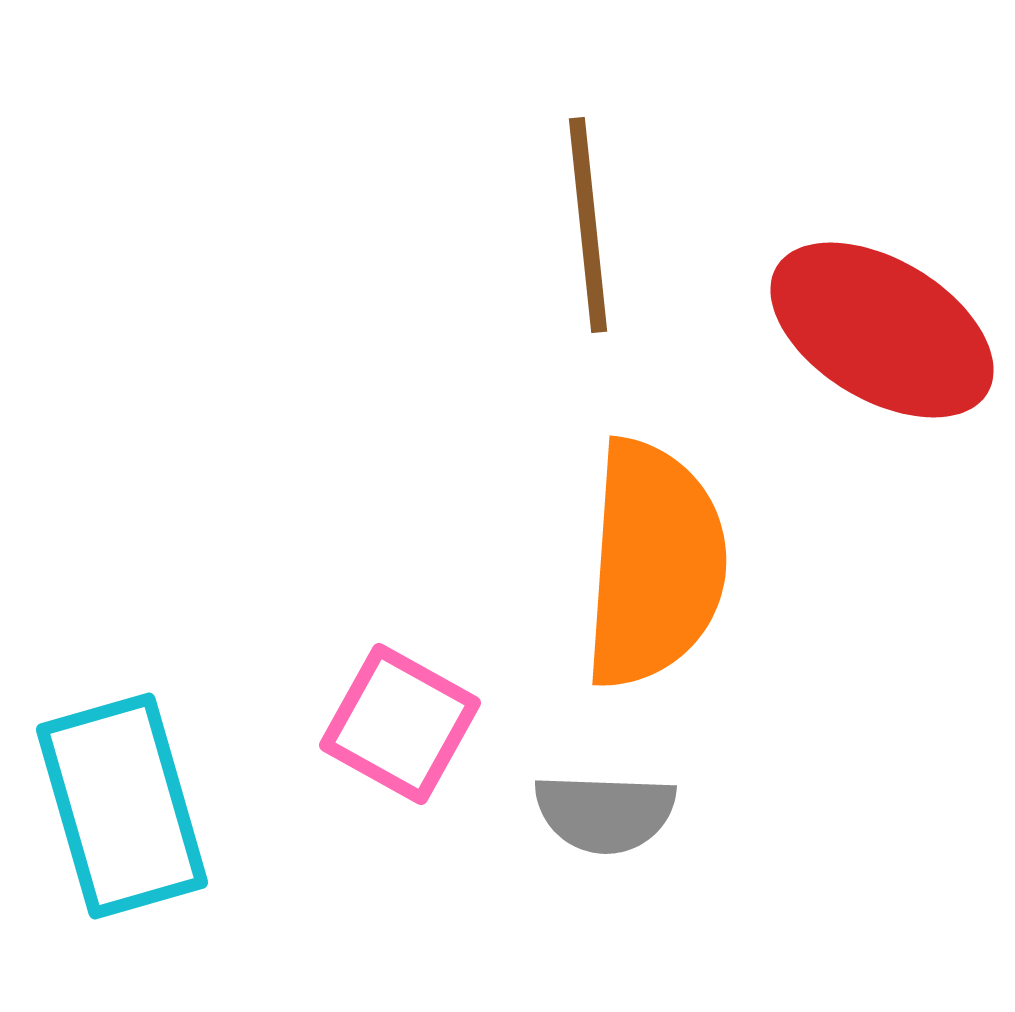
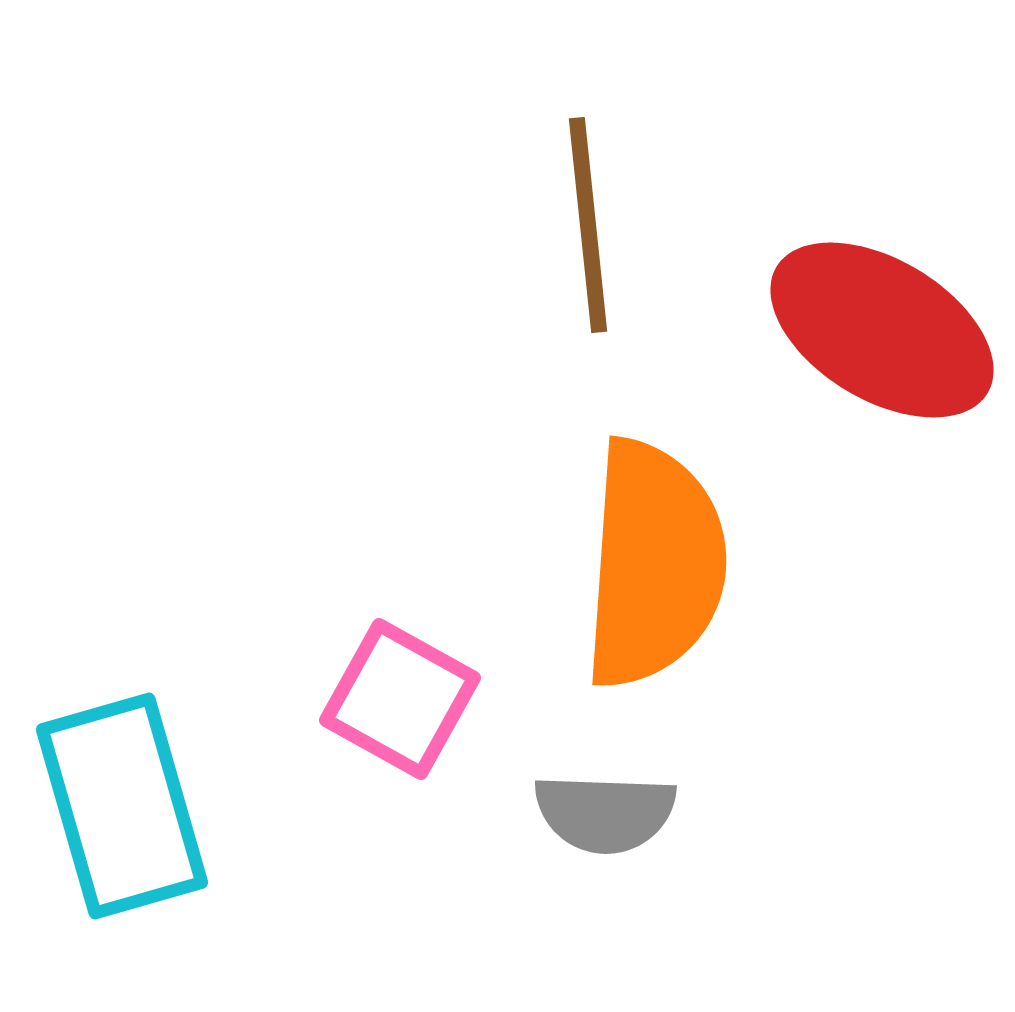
pink square: moved 25 px up
